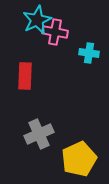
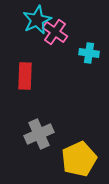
pink cross: rotated 25 degrees clockwise
